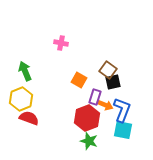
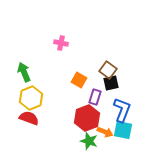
green arrow: moved 1 px left, 1 px down
black square: moved 2 px left, 1 px down
yellow hexagon: moved 10 px right, 1 px up
orange arrow: moved 27 px down
